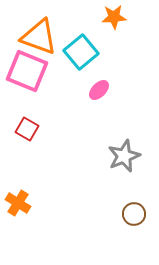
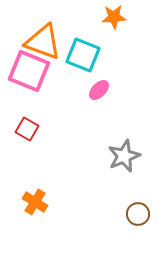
orange triangle: moved 4 px right, 5 px down
cyan square: moved 2 px right, 3 px down; rotated 28 degrees counterclockwise
pink square: moved 2 px right
orange cross: moved 17 px right, 1 px up
brown circle: moved 4 px right
